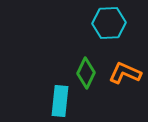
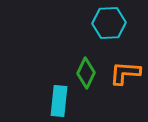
orange L-shape: rotated 20 degrees counterclockwise
cyan rectangle: moved 1 px left
